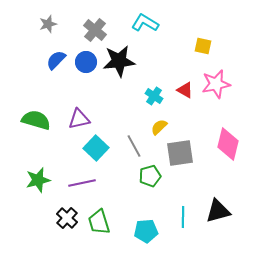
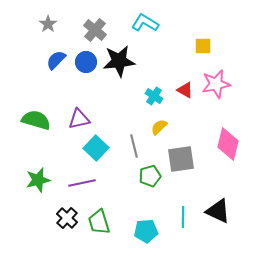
gray star: rotated 18 degrees counterclockwise
yellow square: rotated 12 degrees counterclockwise
gray line: rotated 15 degrees clockwise
gray square: moved 1 px right, 6 px down
black triangle: rotated 40 degrees clockwise
